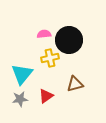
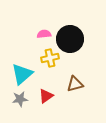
black circle: moved 1 px right, 1 px up
cyan triangle: rotated 10 degrees clockwise
